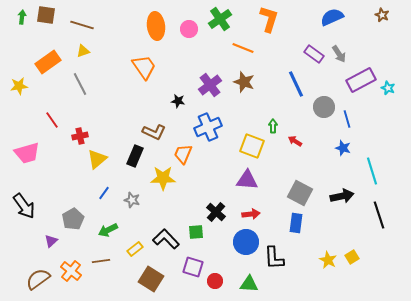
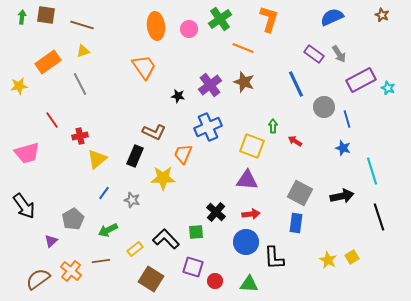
black star at (178, 101): moved 5 px up
black line at (379, 215): moved 2 px down
